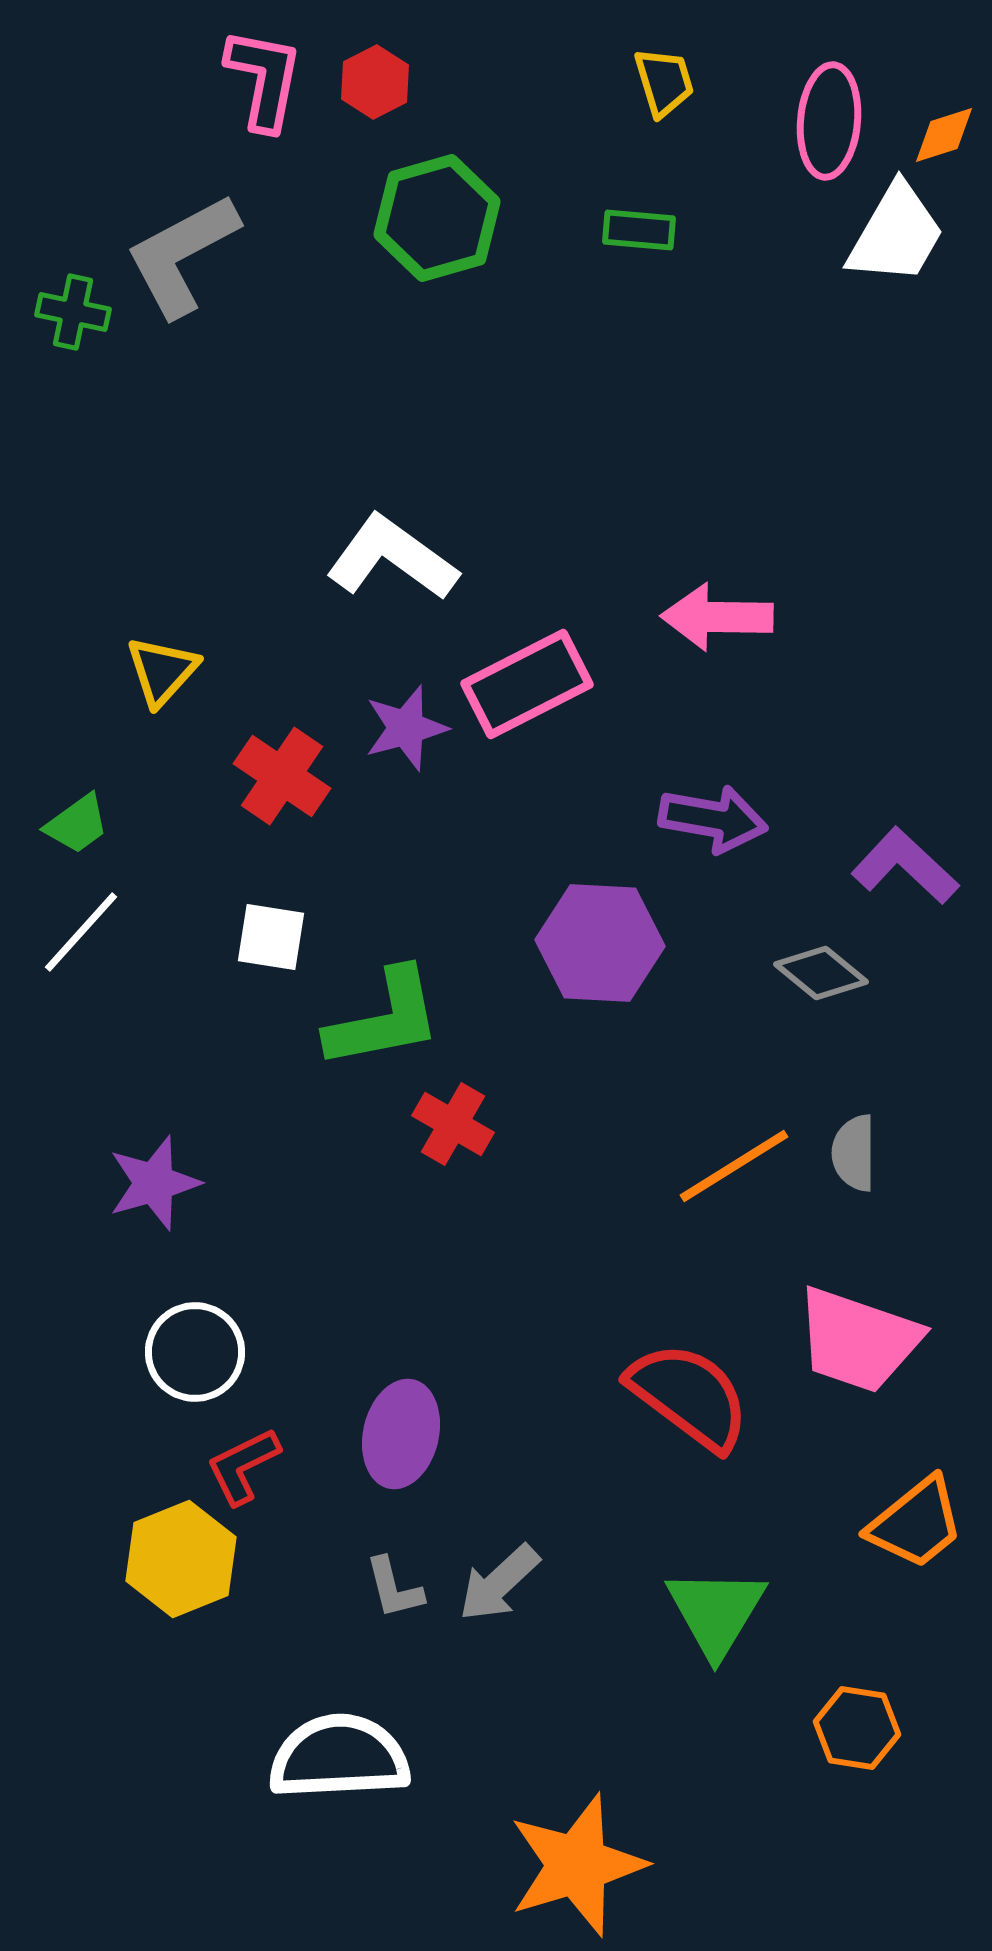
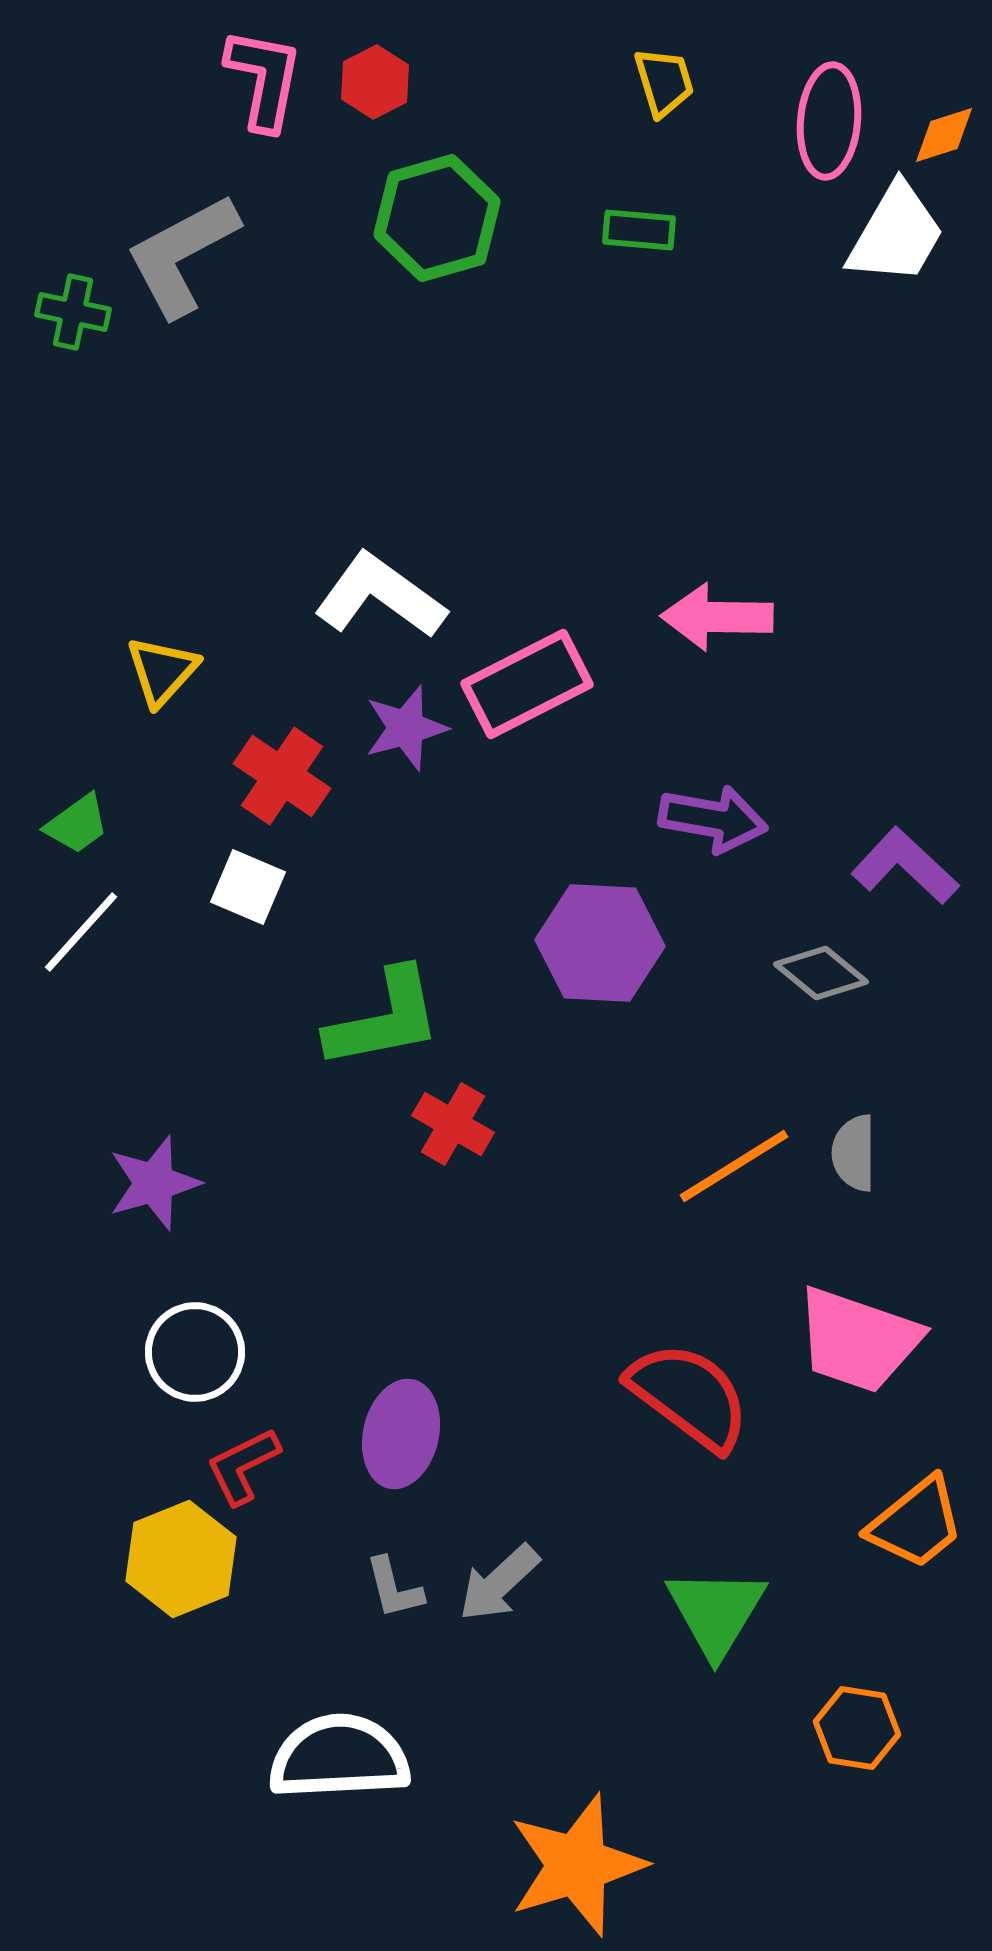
white L-shape at (392, 558): moved 12 px left, 38 px down
white square at (271, 937): moved 23 px left, 50 px up; rotated 14 degrees clockwise
